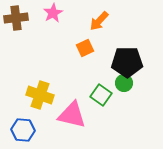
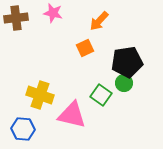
pink star: rotated 30 degrees counterclockwise
black pentagon: rotated 8 degrees counterclockwise
blue hexagon: moved 1 px up
